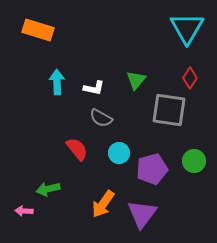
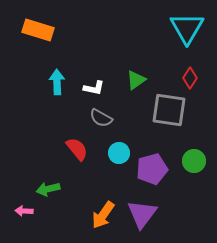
green triangle: rotated 15 degrees clockwise
orange arrow: moved 11 px down
